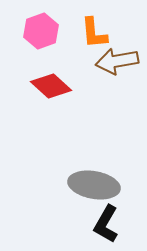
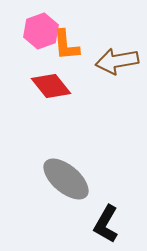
orange L-shape: moved 28 px left, 12 px down
red diamond: rotated 9 degrees clockwise
gray ellipse: moved 28 px left, 6 px up; rotated 30 degrees clockwise
